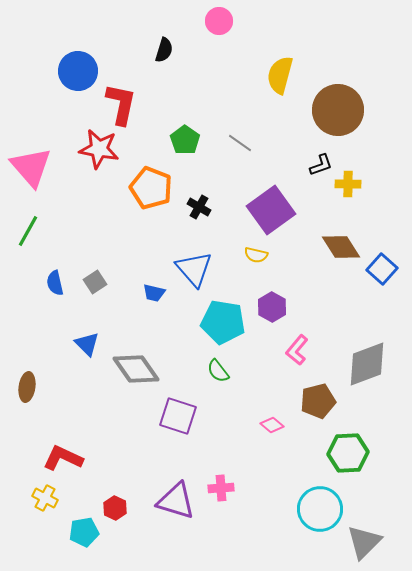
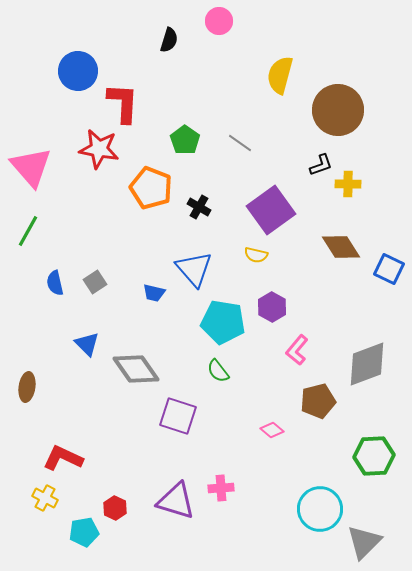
black semicircle at (164, 50): moved 5 px right, 10 px up
red L-shape at (121, 104): moved 2 px right, 1 px up; rotated 9 degrees counterclockwise
blue square at (382, 269): moved 7 px right; rotated 16 degrees counterclockwise
pink diamond at (272, 425): moved 5 px down
green hexagon at (348, 453): moved 26 px right, 3 px down
